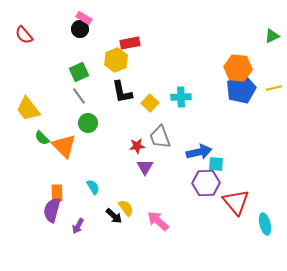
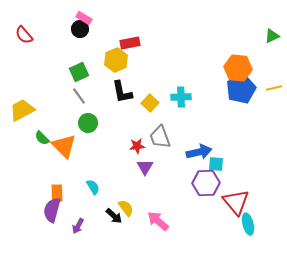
yellow trapezoid: moved 6 px left, 1 px down; rotated 100 degrees clockwise
cyan ellipse: moved 17 px left
